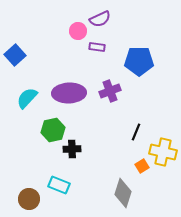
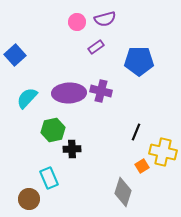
purple semicircle: moved 5 px right; rotated 10 degrees clockwise
pink circle: moved 1 px left, 9 px up
purple rectangle: moved 1 px left; rotated 42 degrees counterclockwise
purple cross: moved 9 px left; rotated 35 degrees clockwise
cyan rectangle: moved 10 px left, 7 px up; rotated 45 degrees clockwise
gray diamond: moved 1 px up
